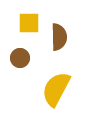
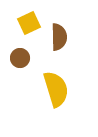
yellow square: rotated 25 degrees counterclockwise
yellow semicircle: rotated 135 degrees clockwise
